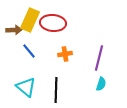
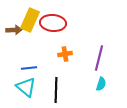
blue line: moved 17 px down; rotated 56 degrees counterclockwise
